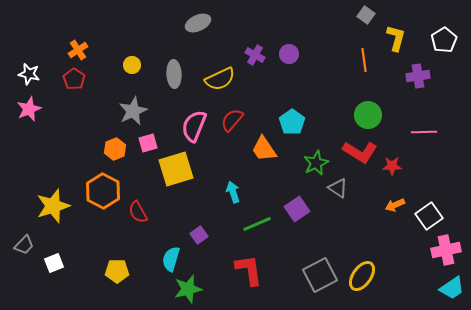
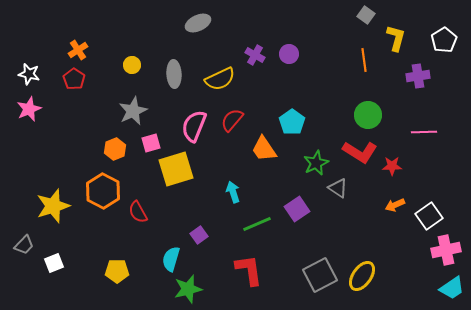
pink square at (148, 143): moved 3 px right
